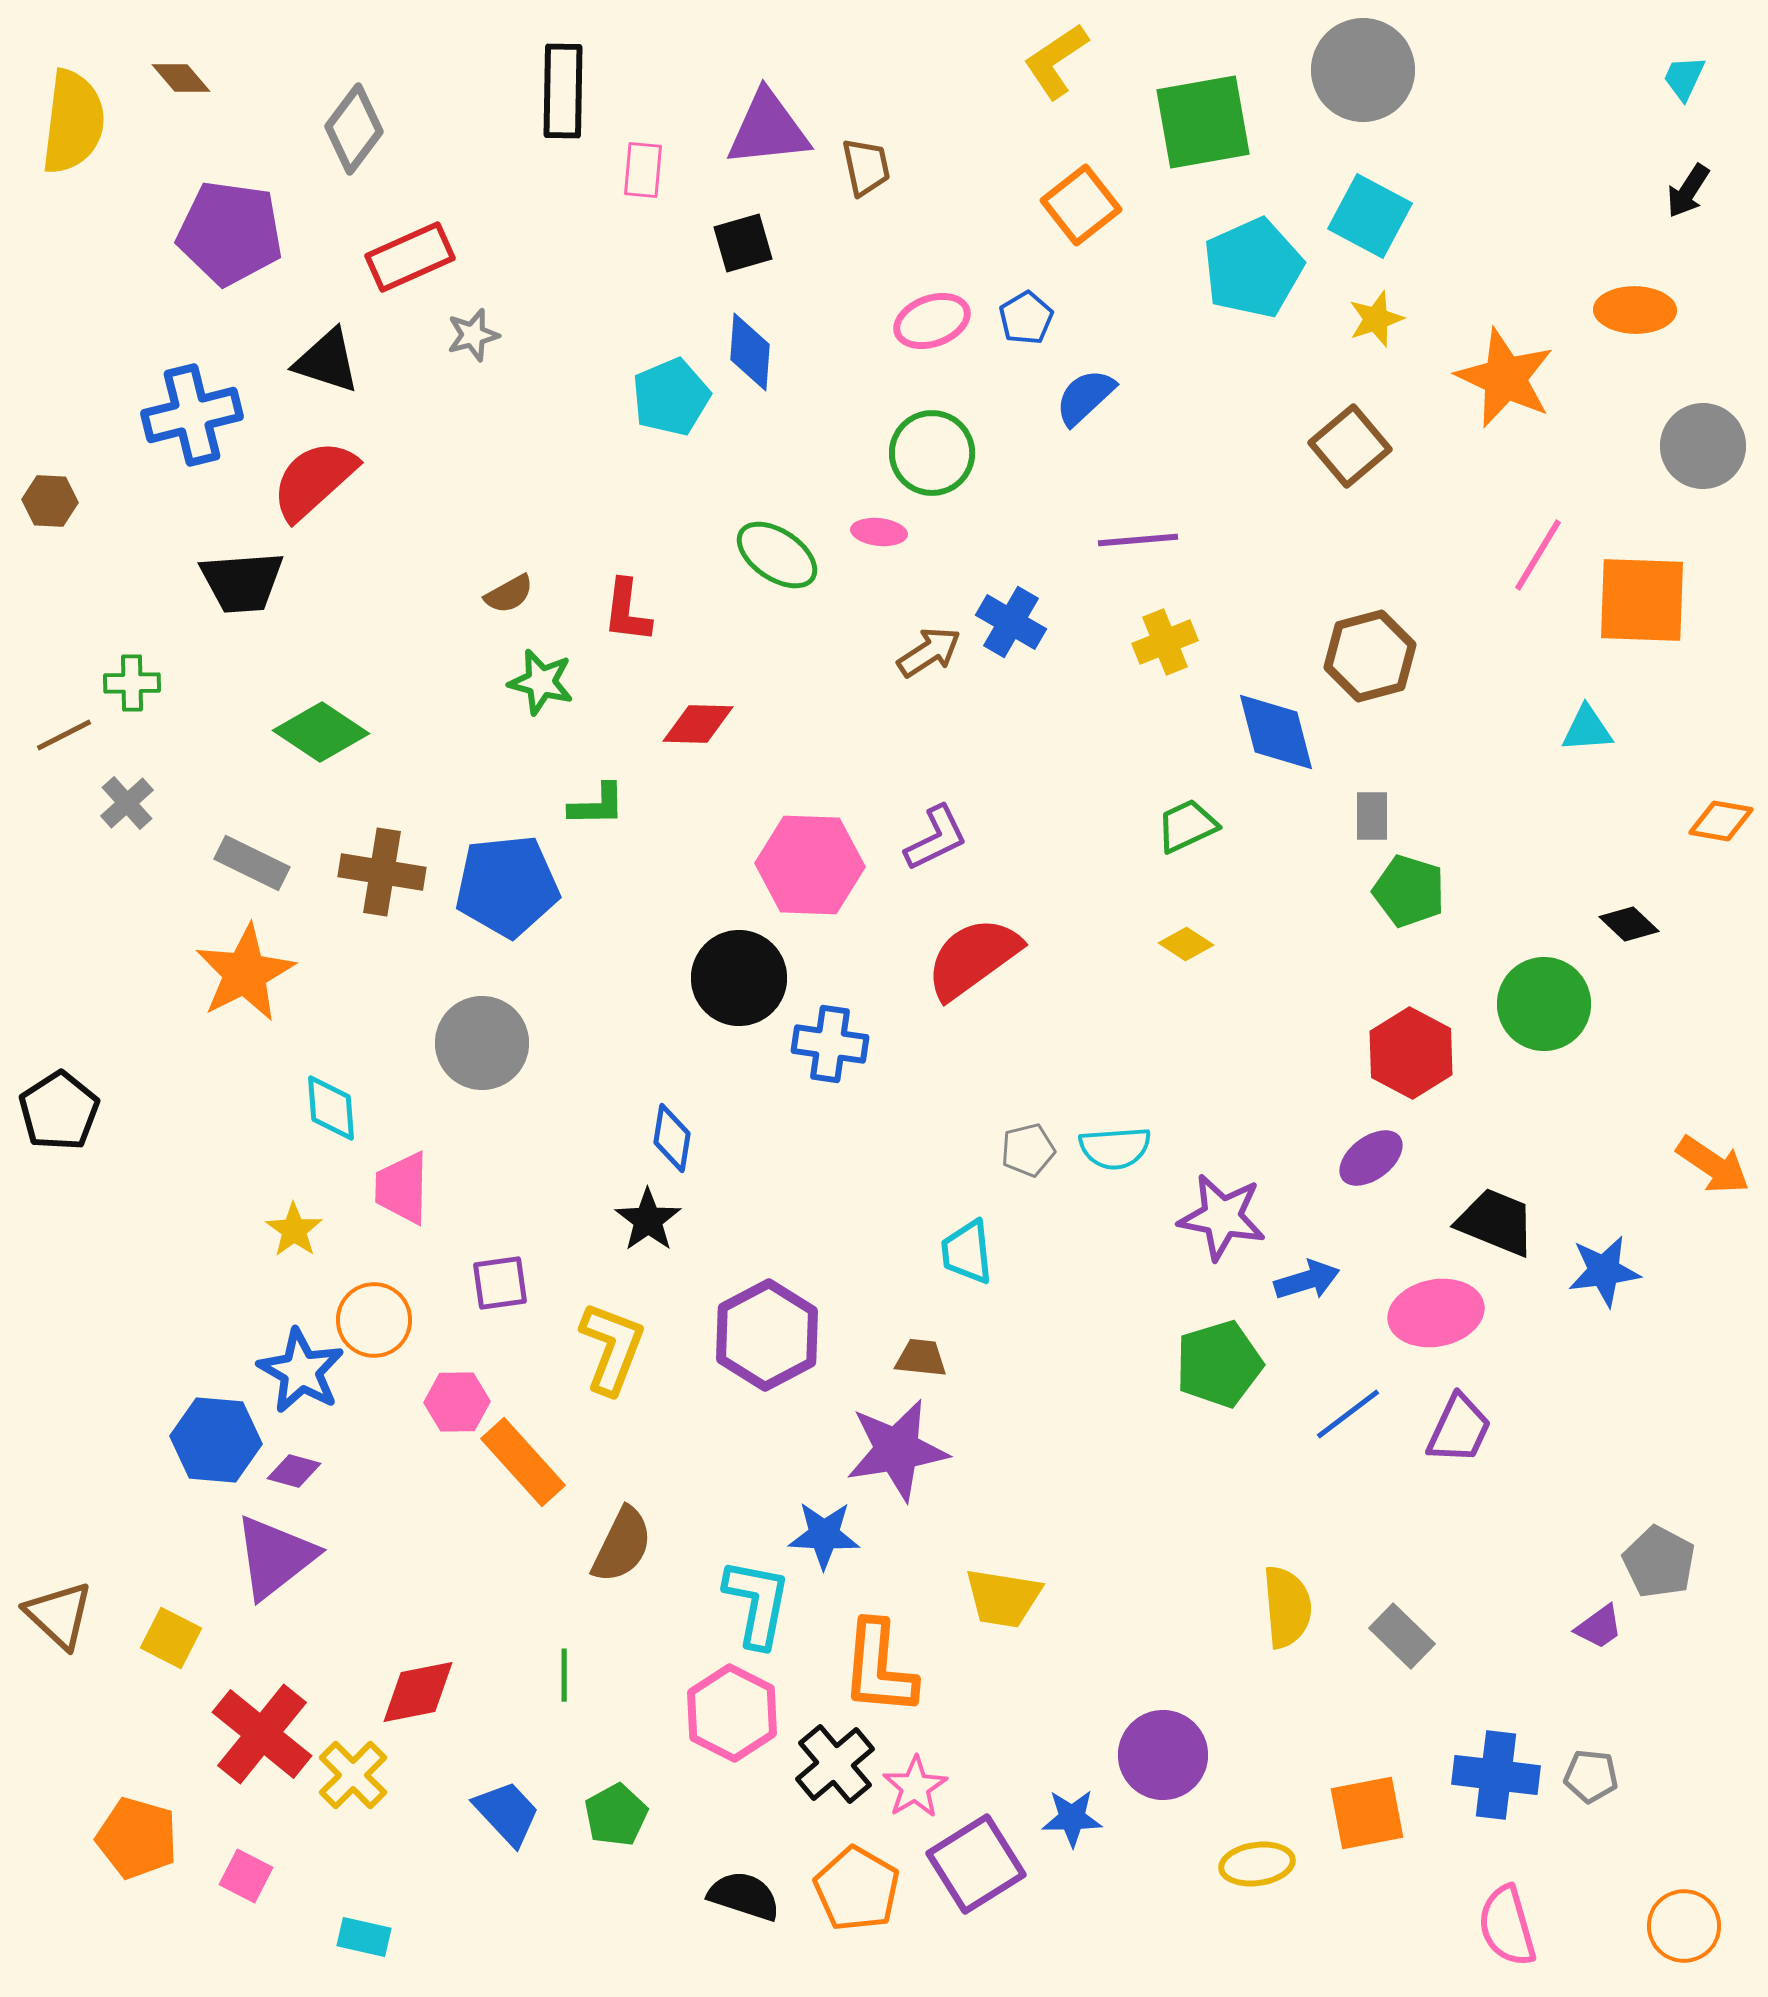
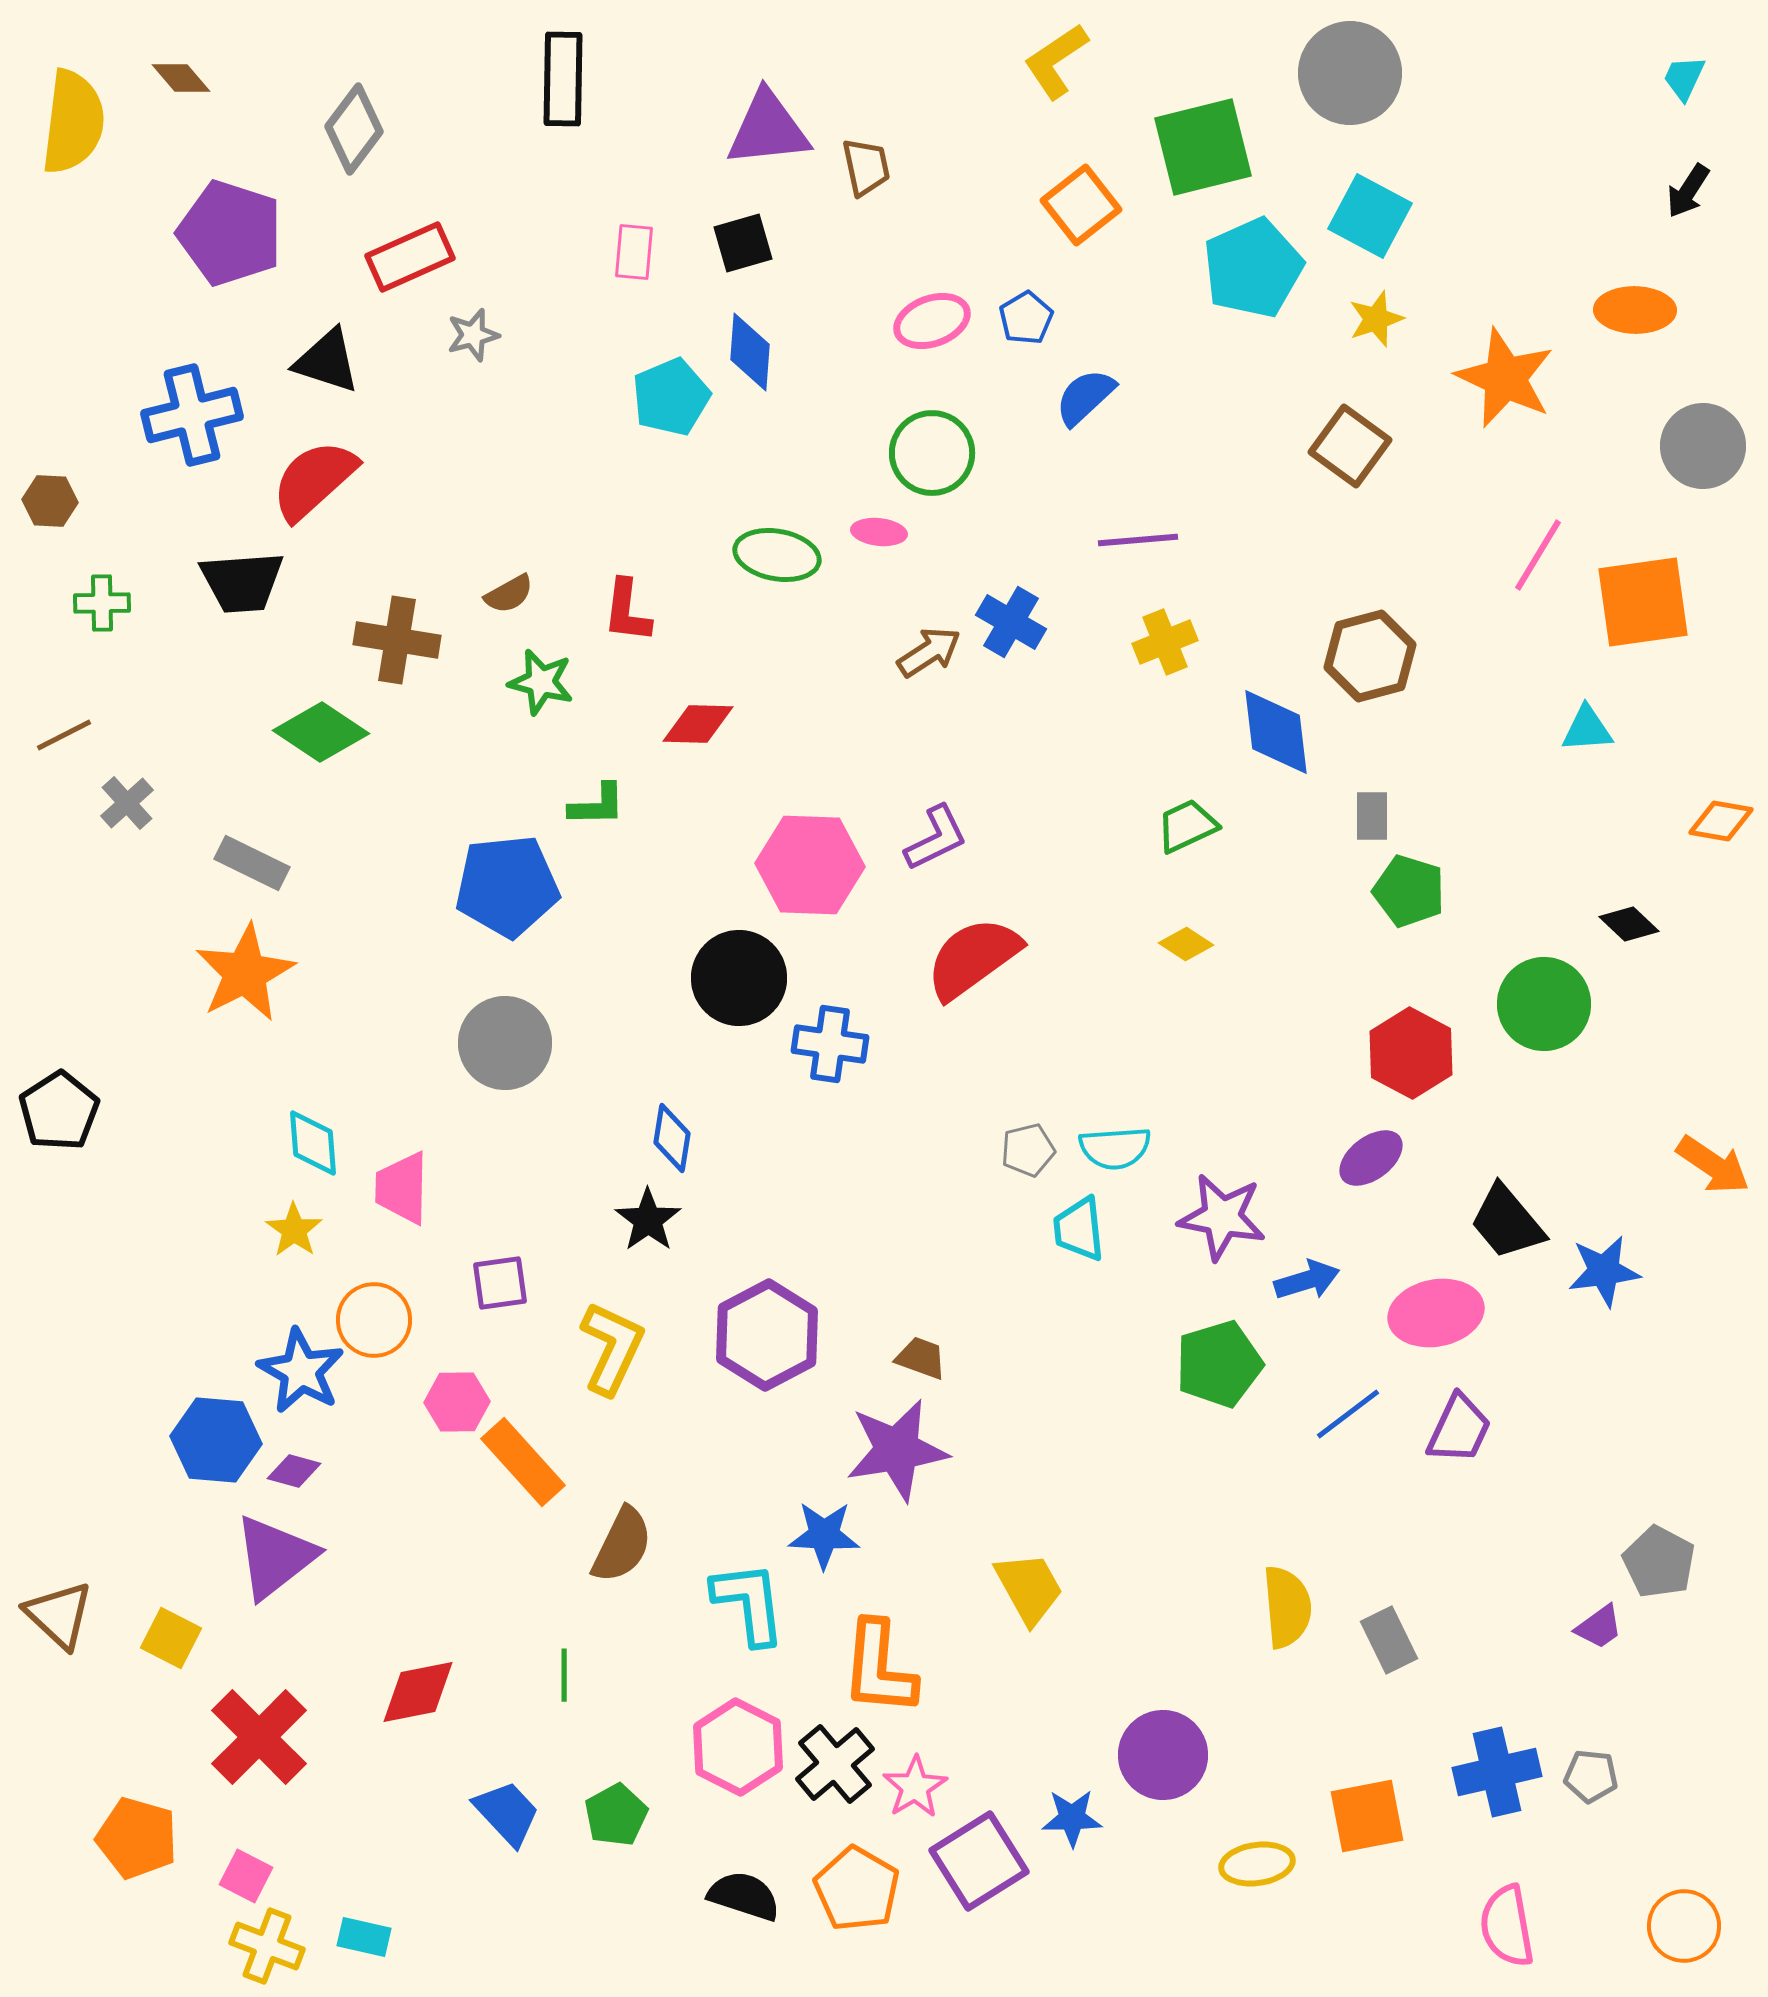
gray circle at (1363, 70): moved 13 px left, 3 px down
black rectangle at (563, 91): moved 12 px up
green square at (1203, 122): moved 25 px down; rotated 4 degrees counterclockwise
pink rectangle at (643, 170): moved 9 px left, 82 px down
purple pentagon at (230, 233): rotated 10 degrees clockwise
brown square at (1350, 446): rotated 14 degrees counterclockwise
green ellipse at (777, 555): rotated 24 degrees counterclockwise
orange square at (1642, 600): moved 1 px right, 2 px down; rotated 10 degrees counterclockwise
green cross at (132, 683): moved 30 px left, 80 px up
blue diamond at (1276, 732): rotated 8 degrees clockwise
brown cross at (382, 872): moved 15 px right, 232 px up
gray circle at (482, 1043): moved 23 px right
cyan diamond at (331, 1108): moved 18 px left, 35 px down
black trapezoid at (1496, 1222): moved 11 px right; rotated 152 degrees counterclockwise
cyan trapezoid at (967, 1252): moved 112 px right, 23 px up
yellow L-shape at (612, 1348): rotated 4 degrees clockwise
brown trapezoid at (921, 1358): rotated 14 degrees clockwise
yellow trapezoid at (1003, 1598): moved 26 px right, 10 px up; rotated 128 degrees counterclockwise
cyan L-shape at (757, 1603): moved 8 px left; rotated 18 degrees counterclockwise
gray rectangle at (1402, 1636): moved 13 px left, 4 px down; rotated 20 degrees clockwise
pink hexagon at (732, 1713): moved 6 px right, 34 px down
red cross at (262, 1734): moved 3 px left, 3 px down; rotated 6 degrees clockwise
yellow cross at (353, 1775): moved 86 px left, 171 px down; rotated 24 degrees counterclockwise
blue cross at (1496, 1775): moved 1 px right, 3 px up; rotated 20 degrees counterclockwise
orange square at (1367, 1813): moved 3 px down
purple square at (976, 1864): moved 3 px right, 3 px up
pink semicircle at (1507, 1926): rotated 6 degrees clockwise
